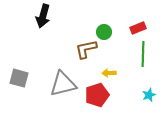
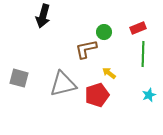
yellow arrow: rotated 40 degrees clockwise
